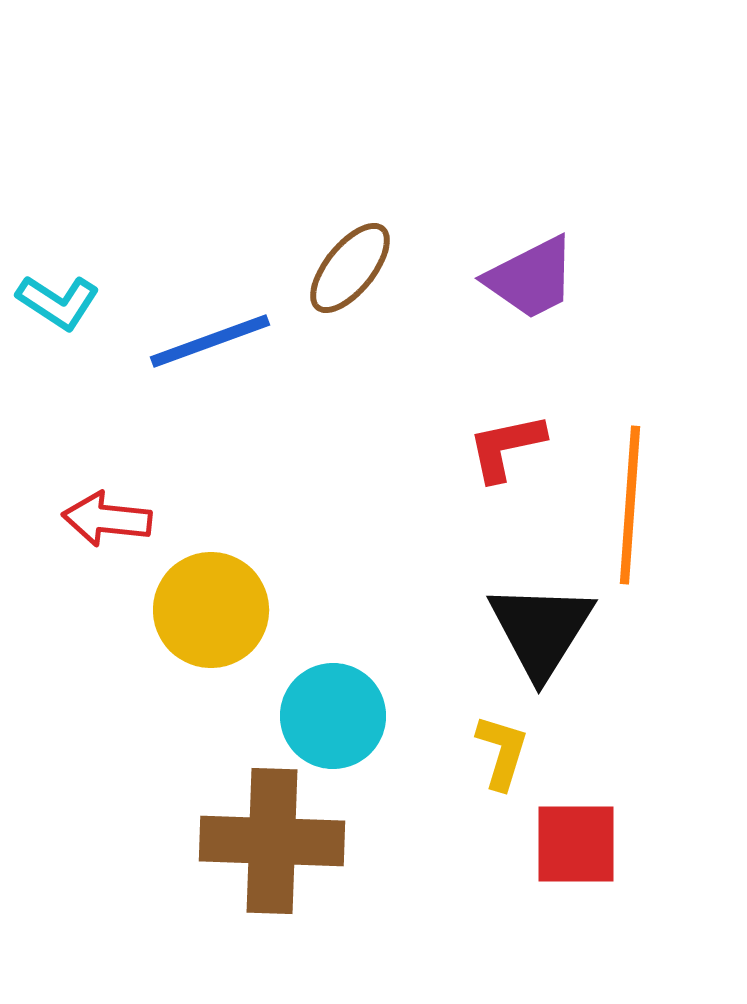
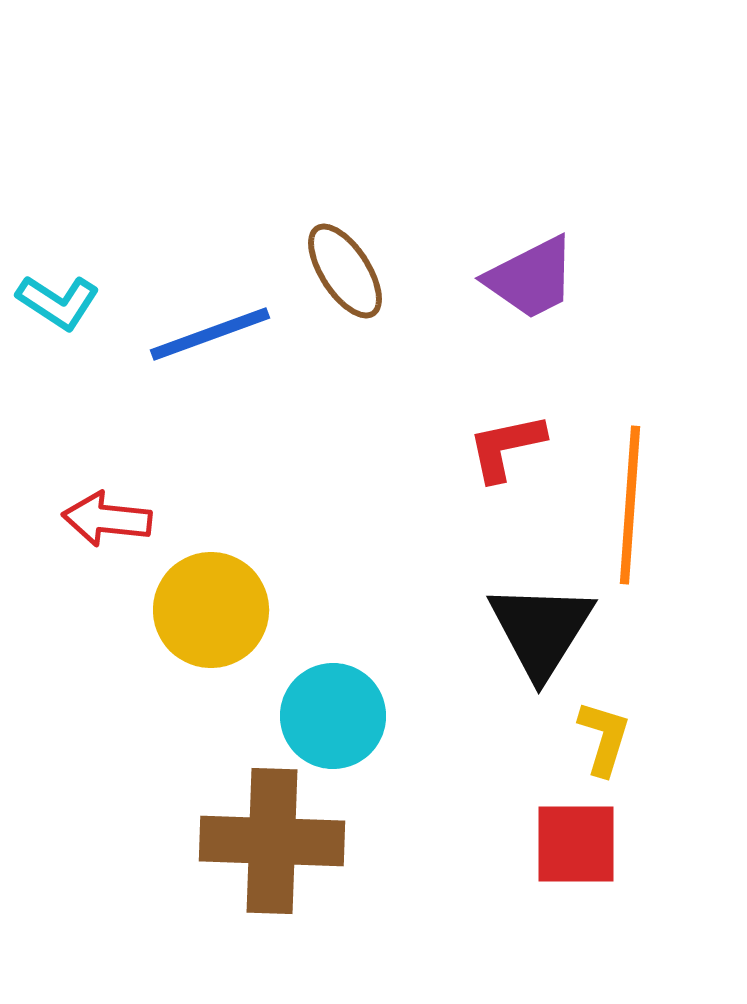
brown ellipse: moved 5 px left, 3 px down; rotated 72 degrees counterclockwise
blue line: moved 7 px up
yellow L-shape: moved 102 px right, 14 px up
